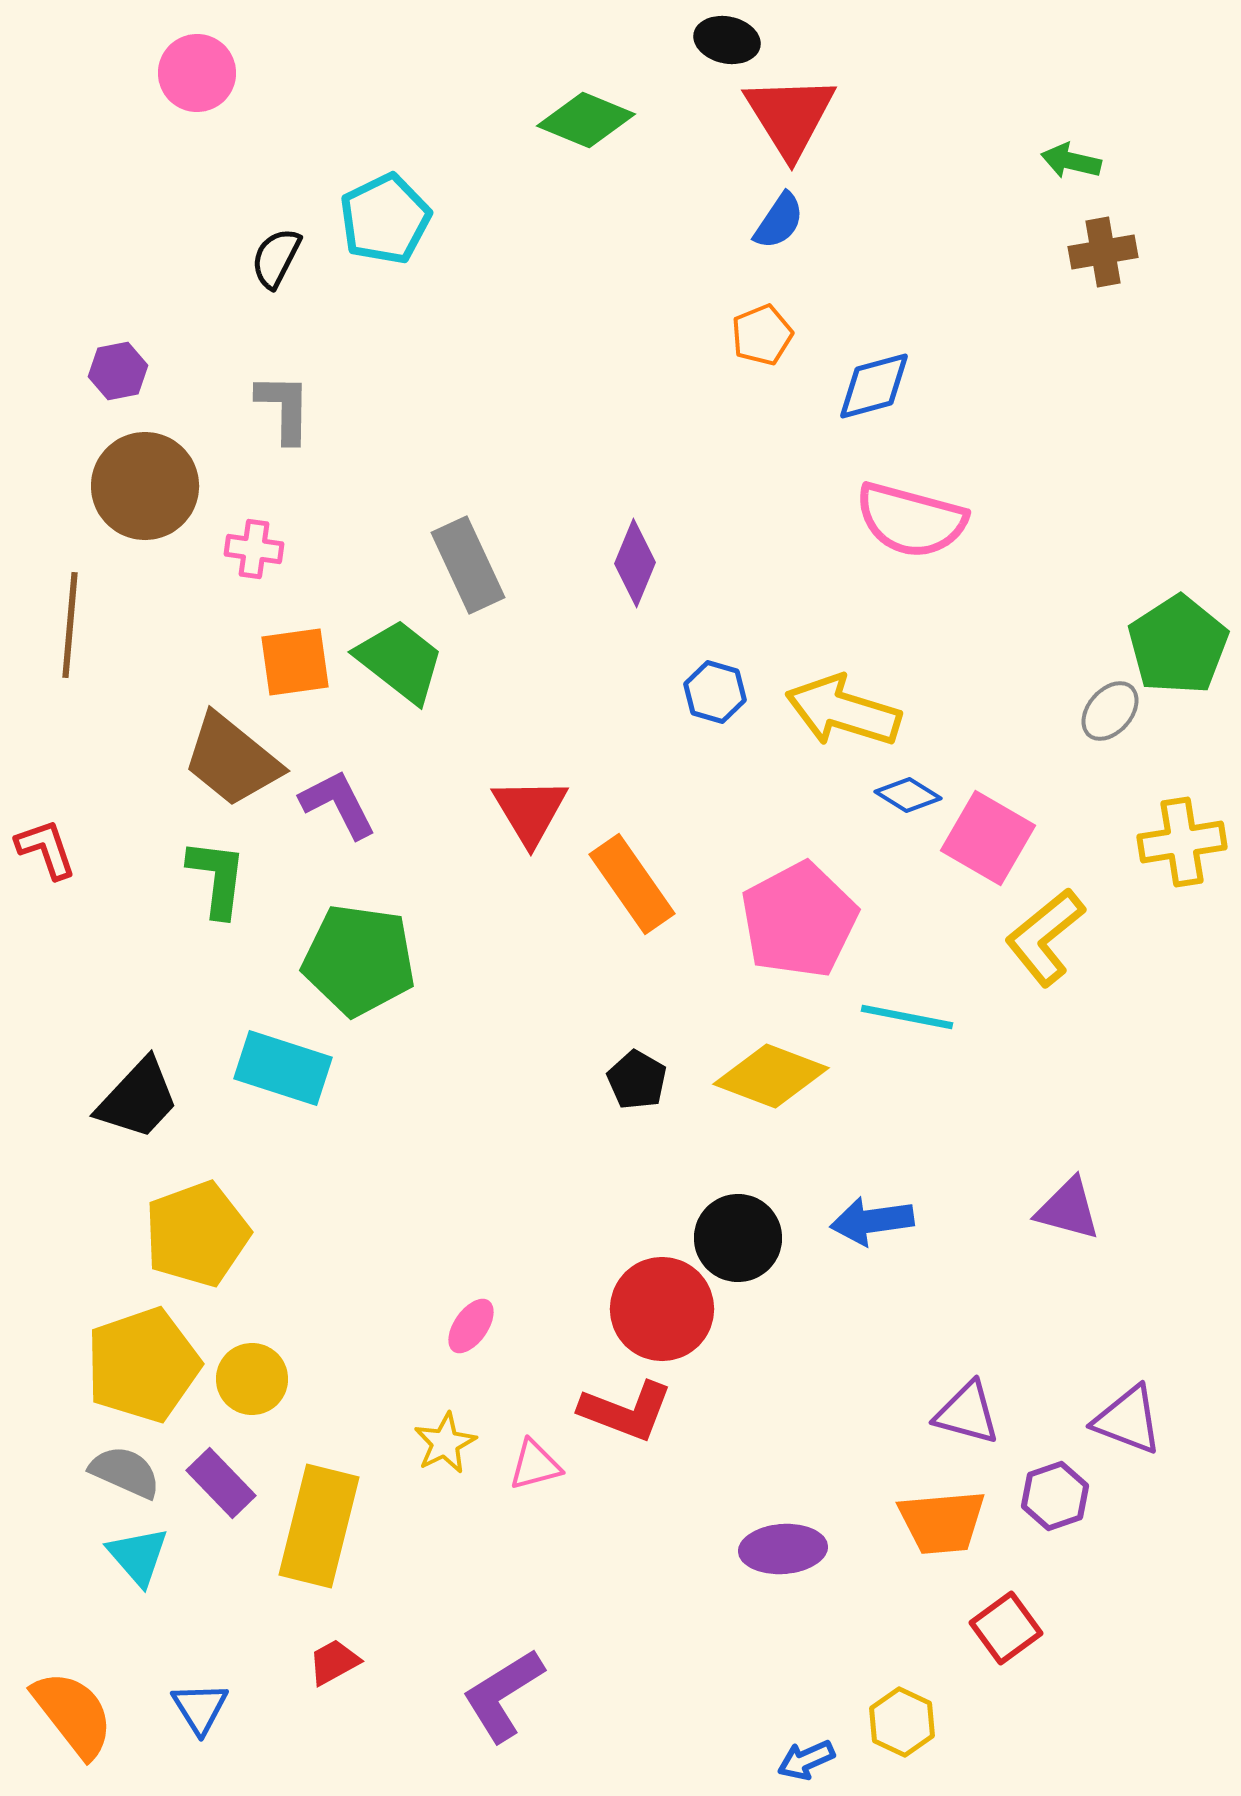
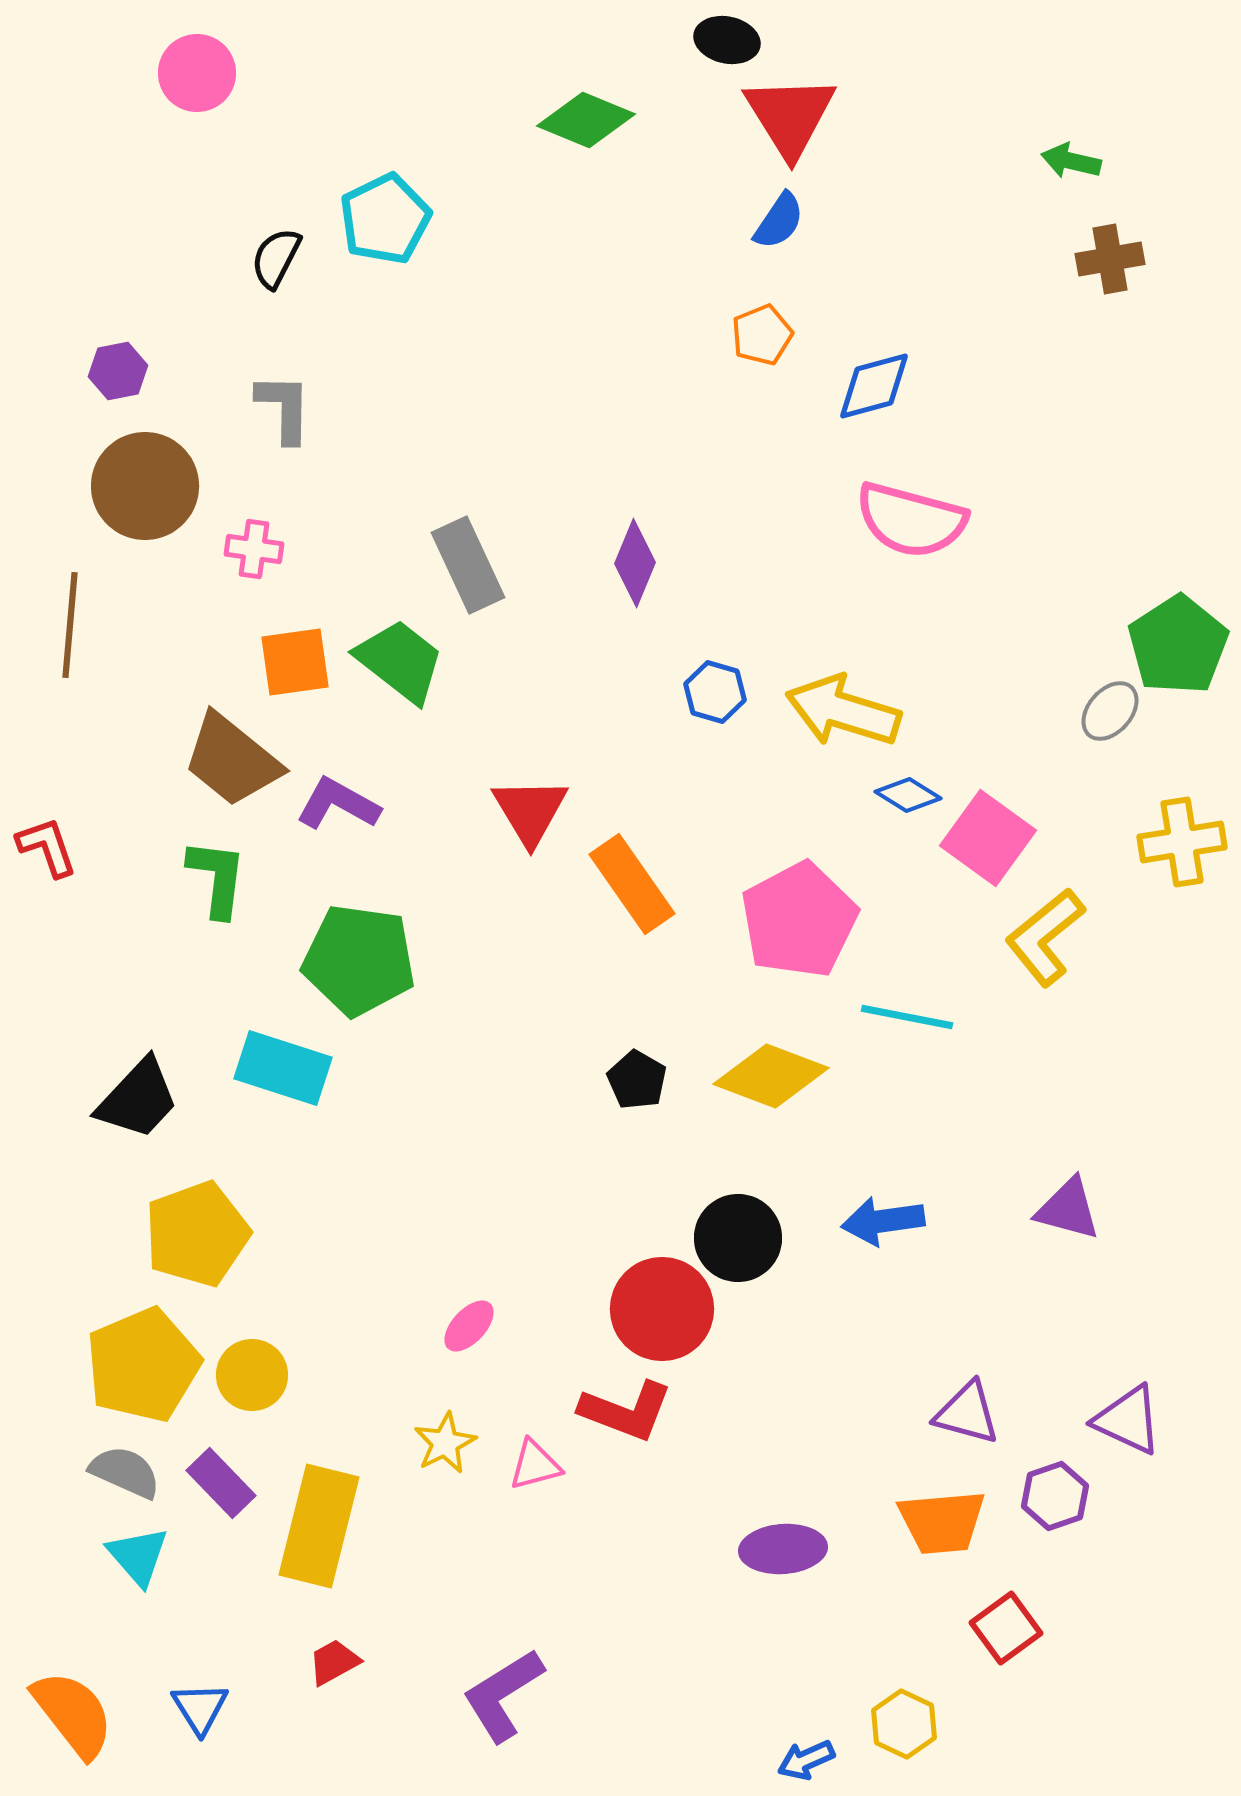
brown cross at (1103, 252): moved 7 px right, 7 px down
purple L-shape at (338, 804): rotated 34 degrees counterclockwise
pink square at (988, 838): rotated 6 degrees clockwise
red L-shape at (46, 849): moved 1 px right, 2 px up
blue arrow at (872, 1221): moved 11 px right
pink ellipse at (471, 1326): moved 2 px left; rotated 8 degrees clockwise
yellow pentagon at (143, 1365): rotated 4 degrees counterclockwise
yellow circle at (252, 1379): moved 4 px up
purple triangle at (1128, 1420): rotated 4 degrees clockwise
yellow hexagon at (902, 1722): moved 2 px right, 2 px down
